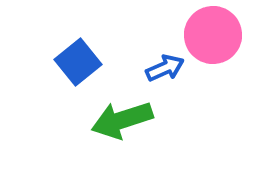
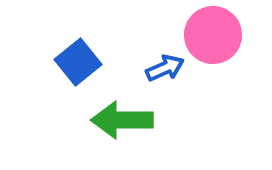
green arrow: rotated 18 degrees clockwise
